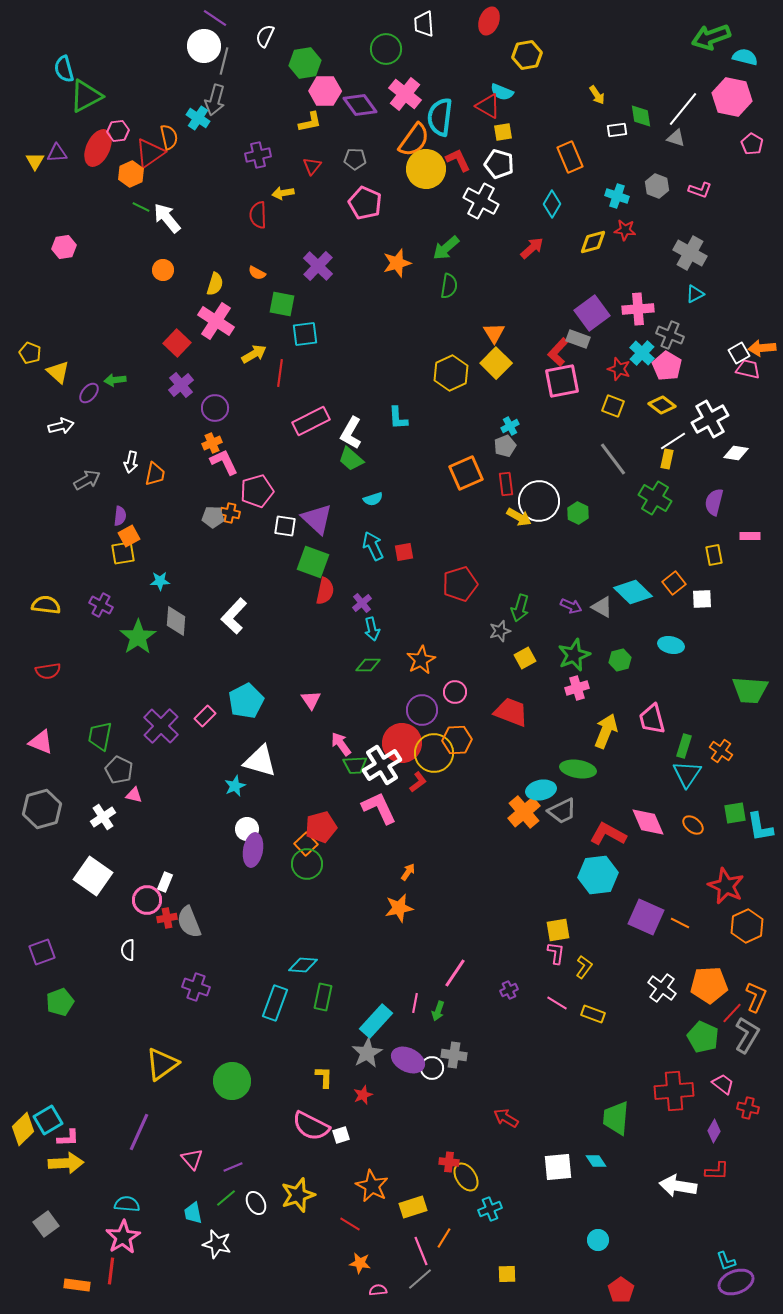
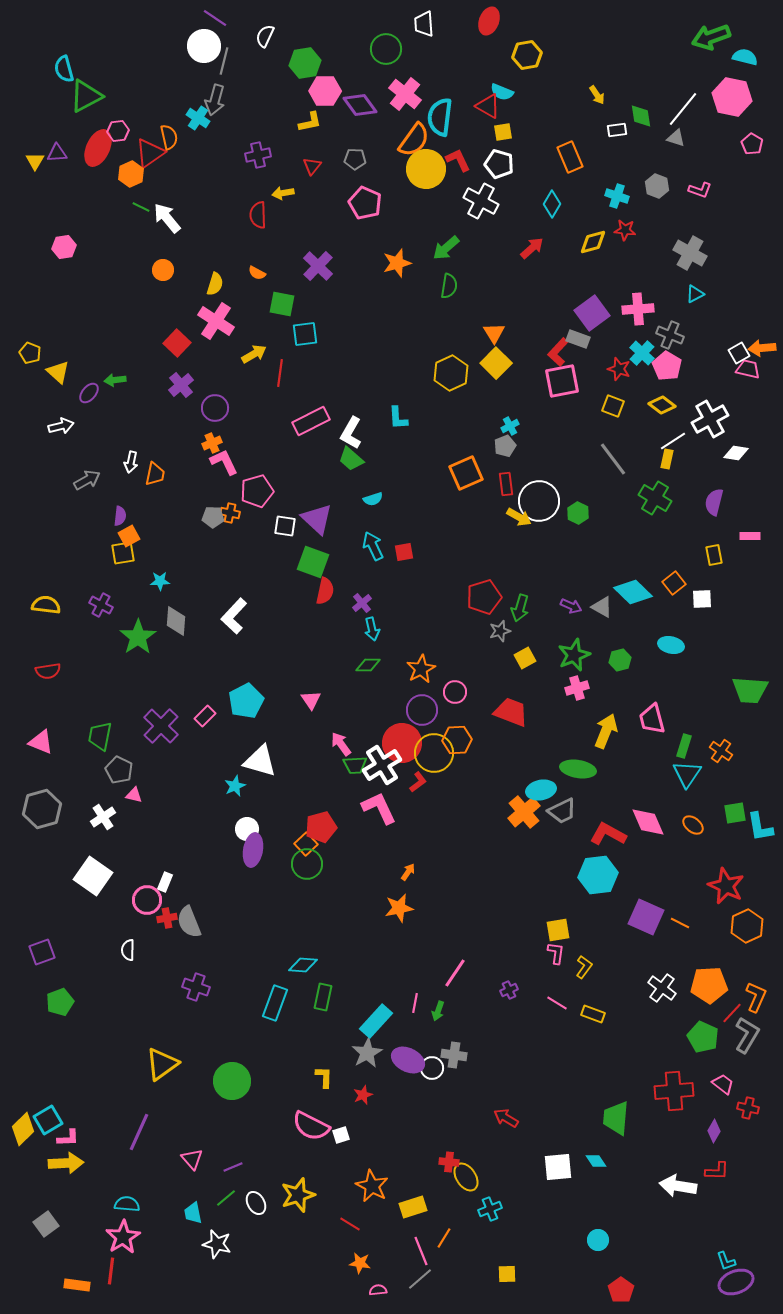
red pentagon at (460, 584): moved 24 px right, 13 px down
orange star at (421, 660): moved 9 px down
